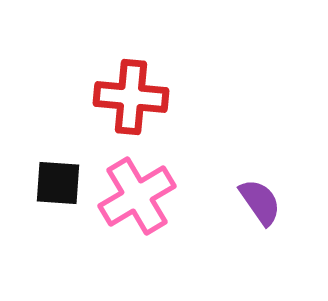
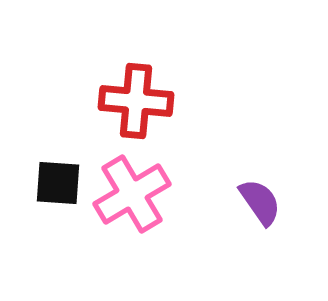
red cross: moved 5 px right, 4 px down
pink cross: moved 5 px left, 2 px up
